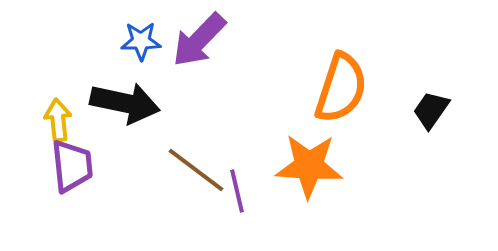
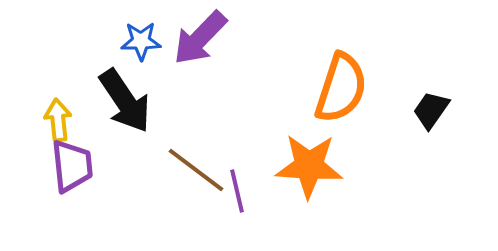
purple arrow: moved 1 px right, 2 px up
black arrow: moved 2 px up; rotated 44 degrees clockwise
